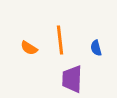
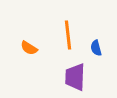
orange line: moved 8 px right, 5 px up
purple trapezoid: moved 3 px right, 2 px up
